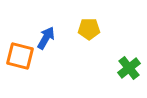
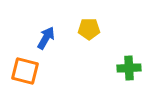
orange square: moved 5 px right, 15 px down
green cross: rotated 35 degrees clockwise
